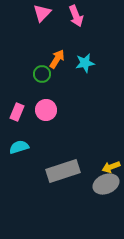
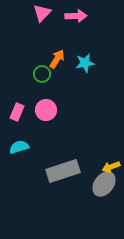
pink arrow: rotated 70 degrees counterclockwise
gray ellipse: moved 2 px left; rotated 30 degrees counterclockwise
